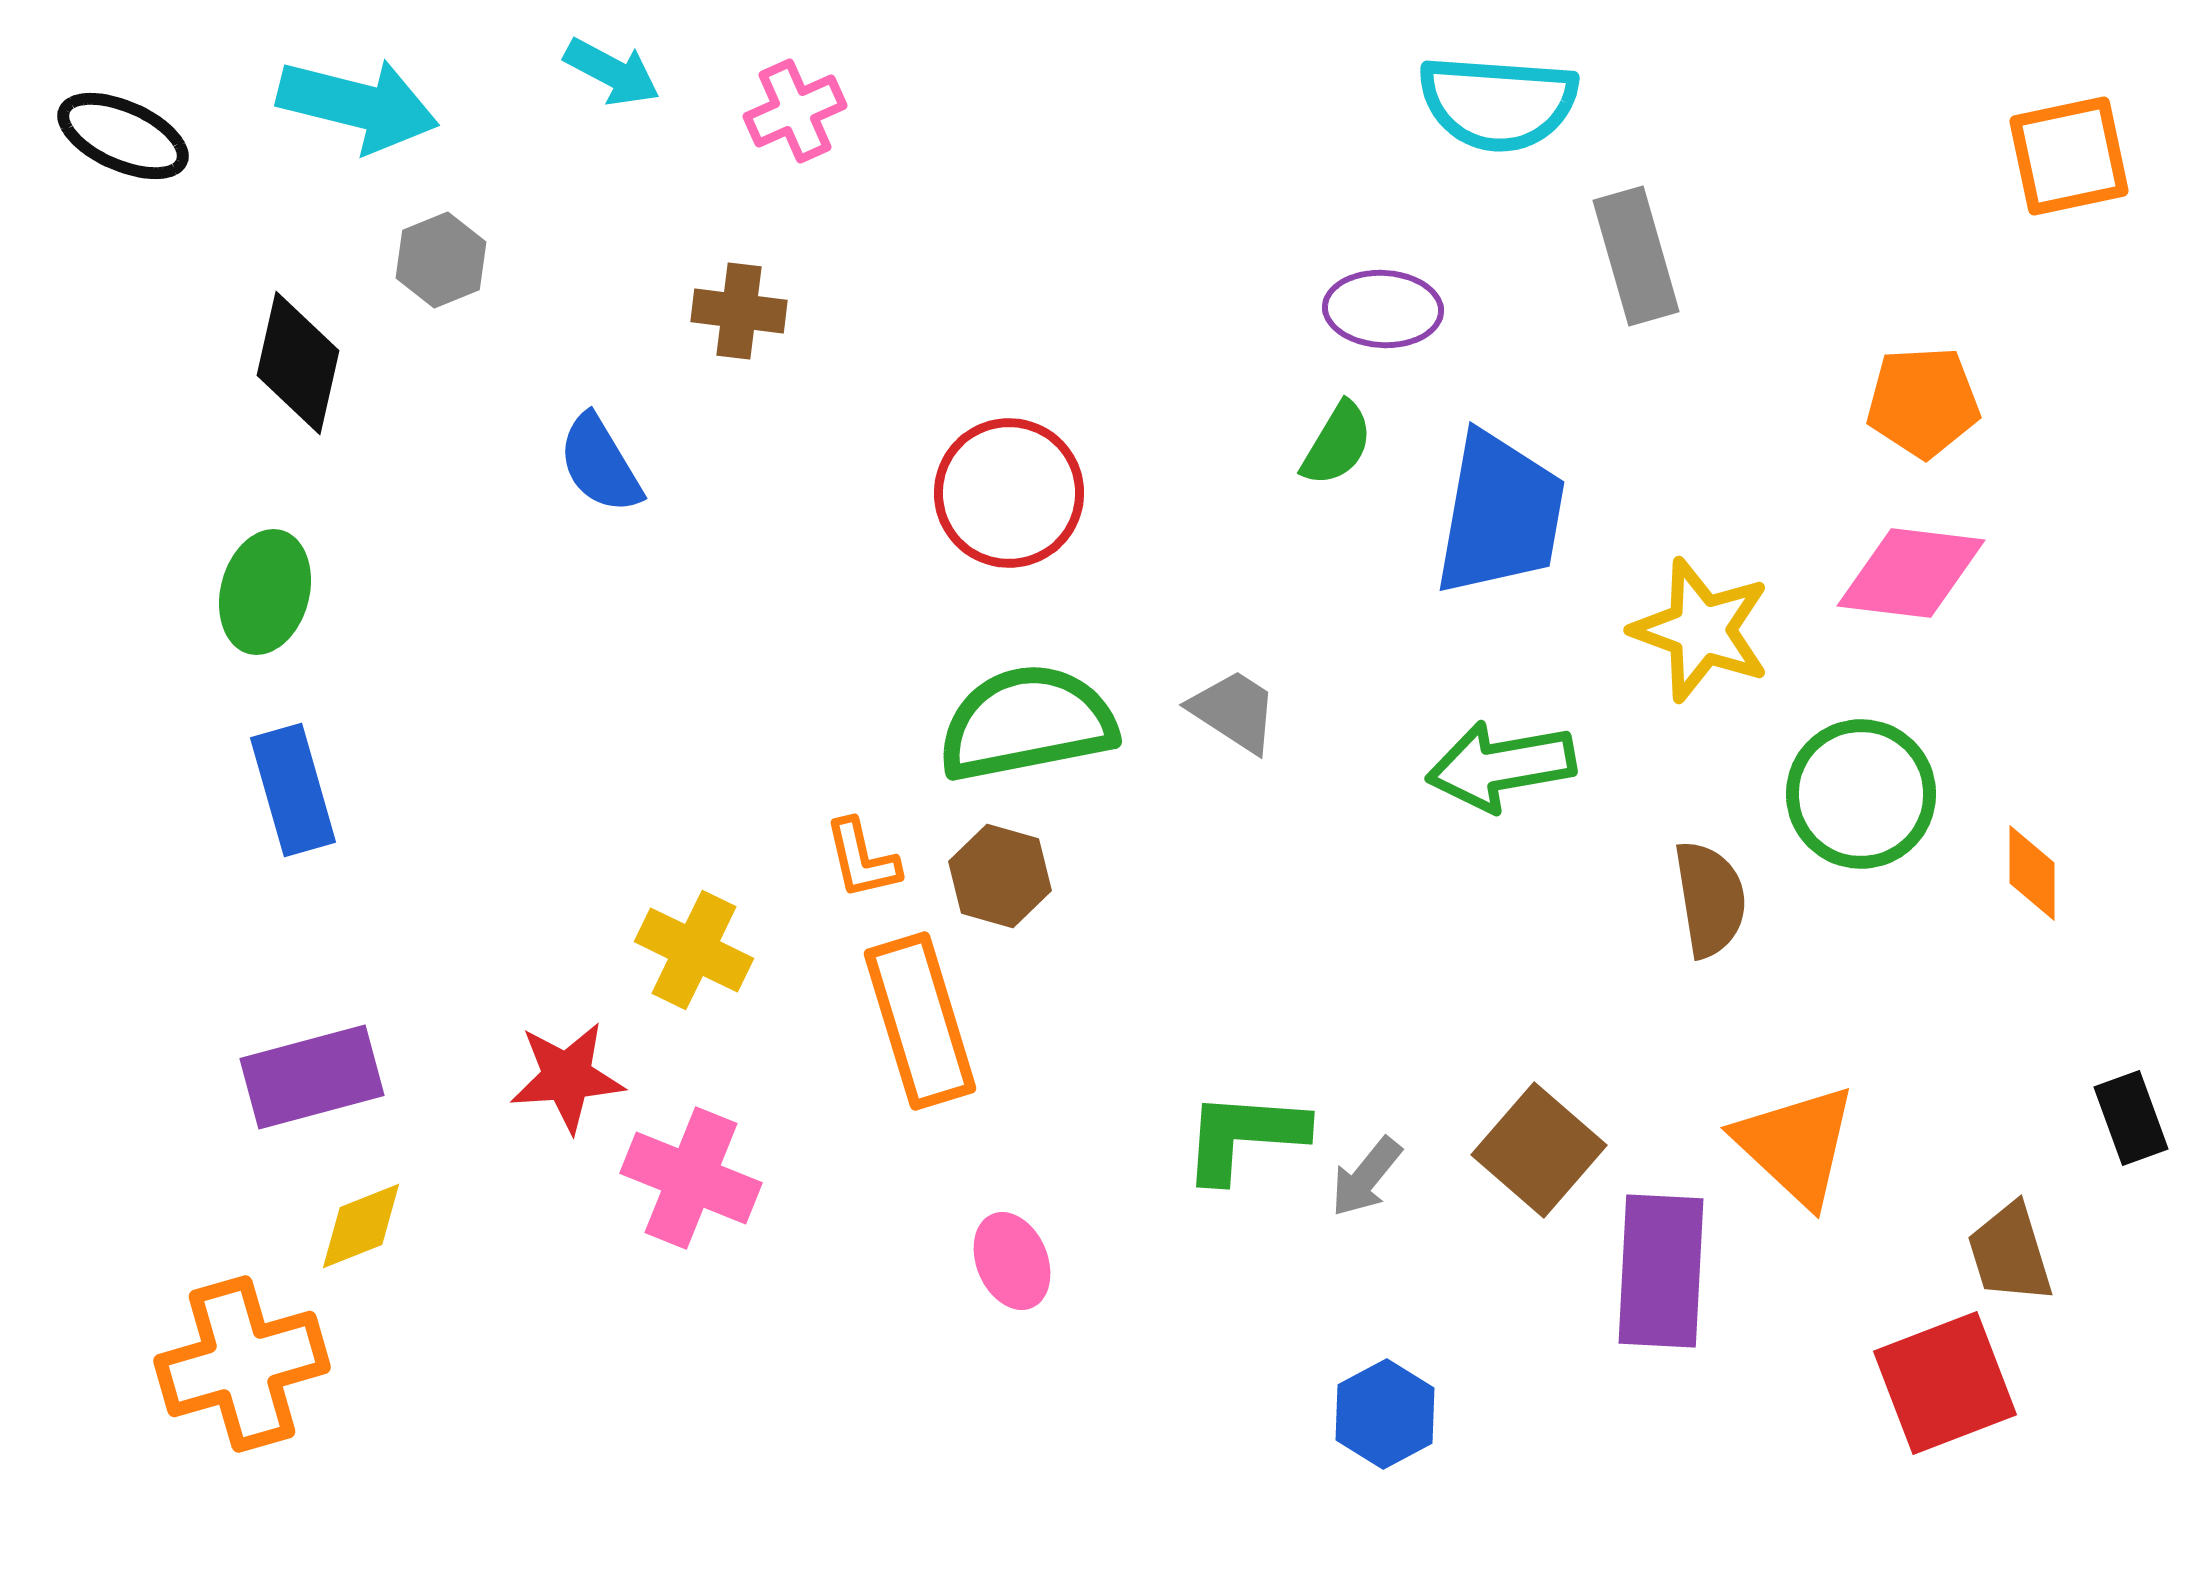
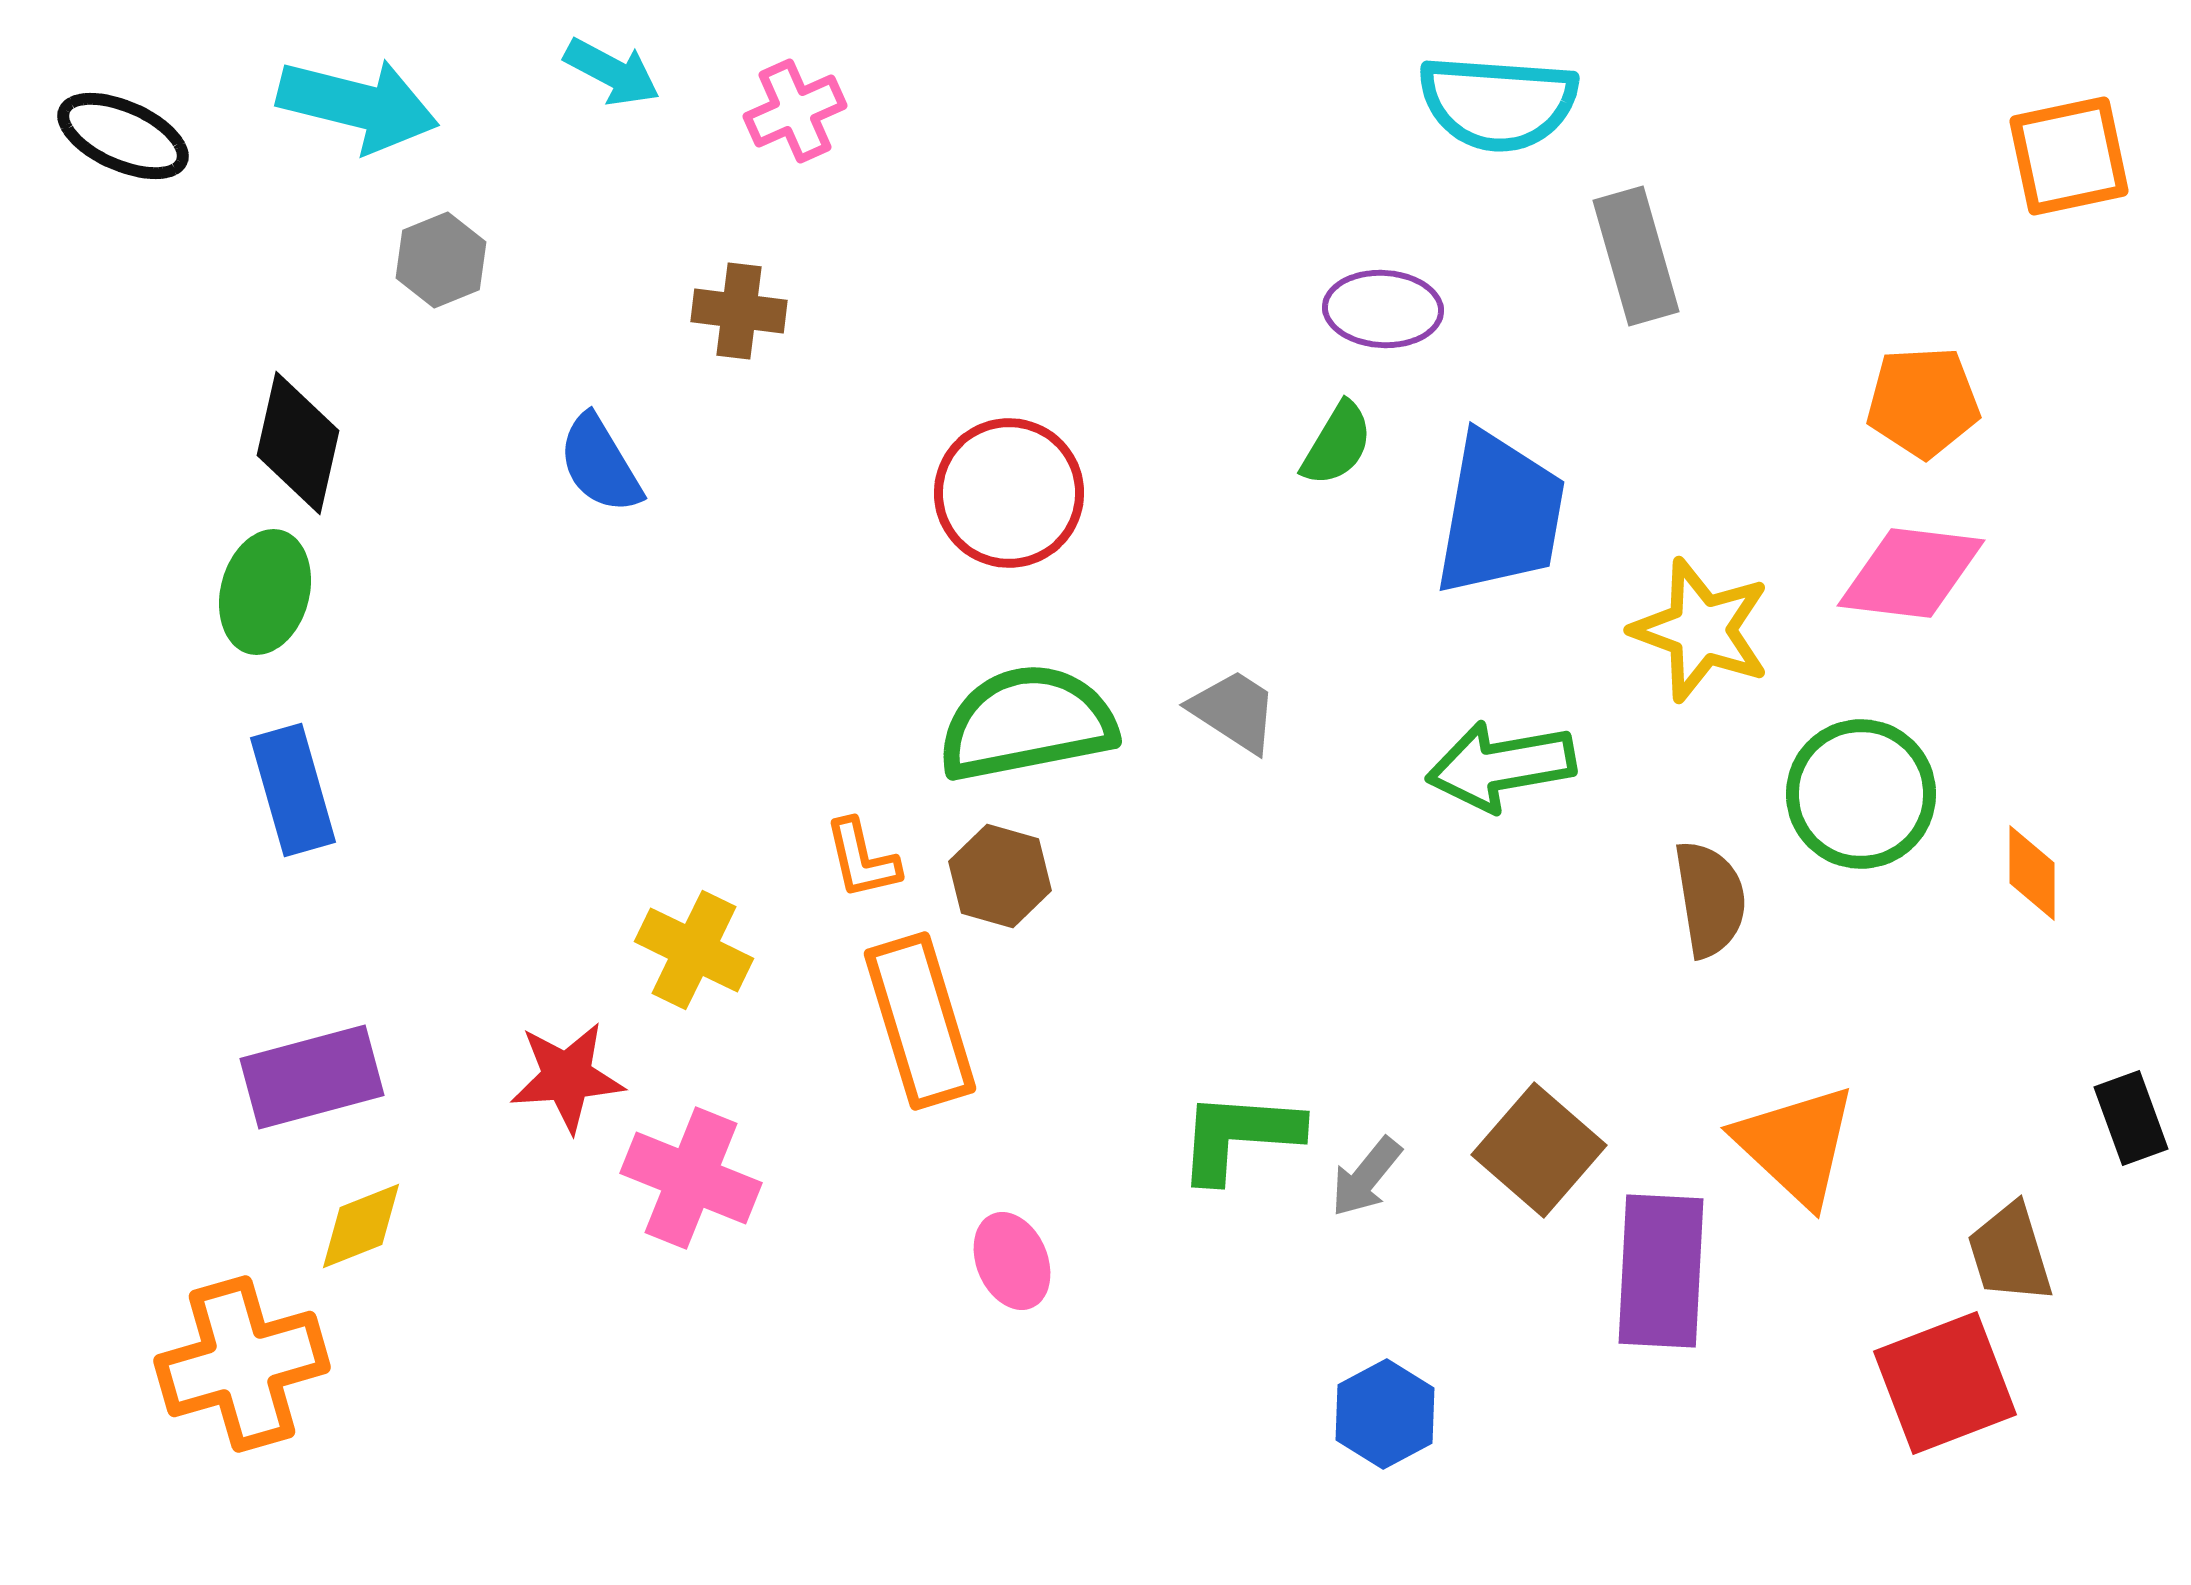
black diamond at (298, 363): moved 80 px down
green L-shape at (1244, 1136): moved 5 px left
